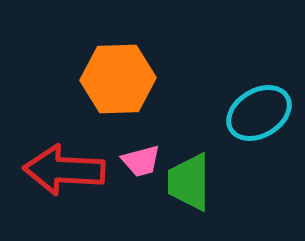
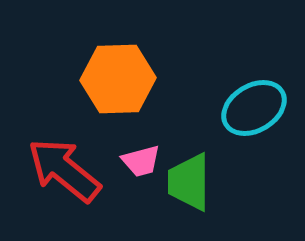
cyan ellipse: moved 5 px left, 5 px up
red arrow: rotated 36 degrees clockwise
